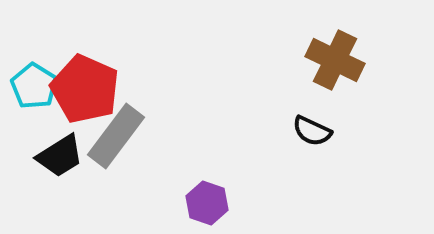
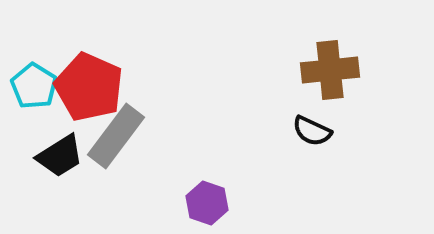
brown cross: moved 5 px left, 10 px down; rotated 32 degrees counterclockwise
red pentagon: moved 4 px right, 2 px up
